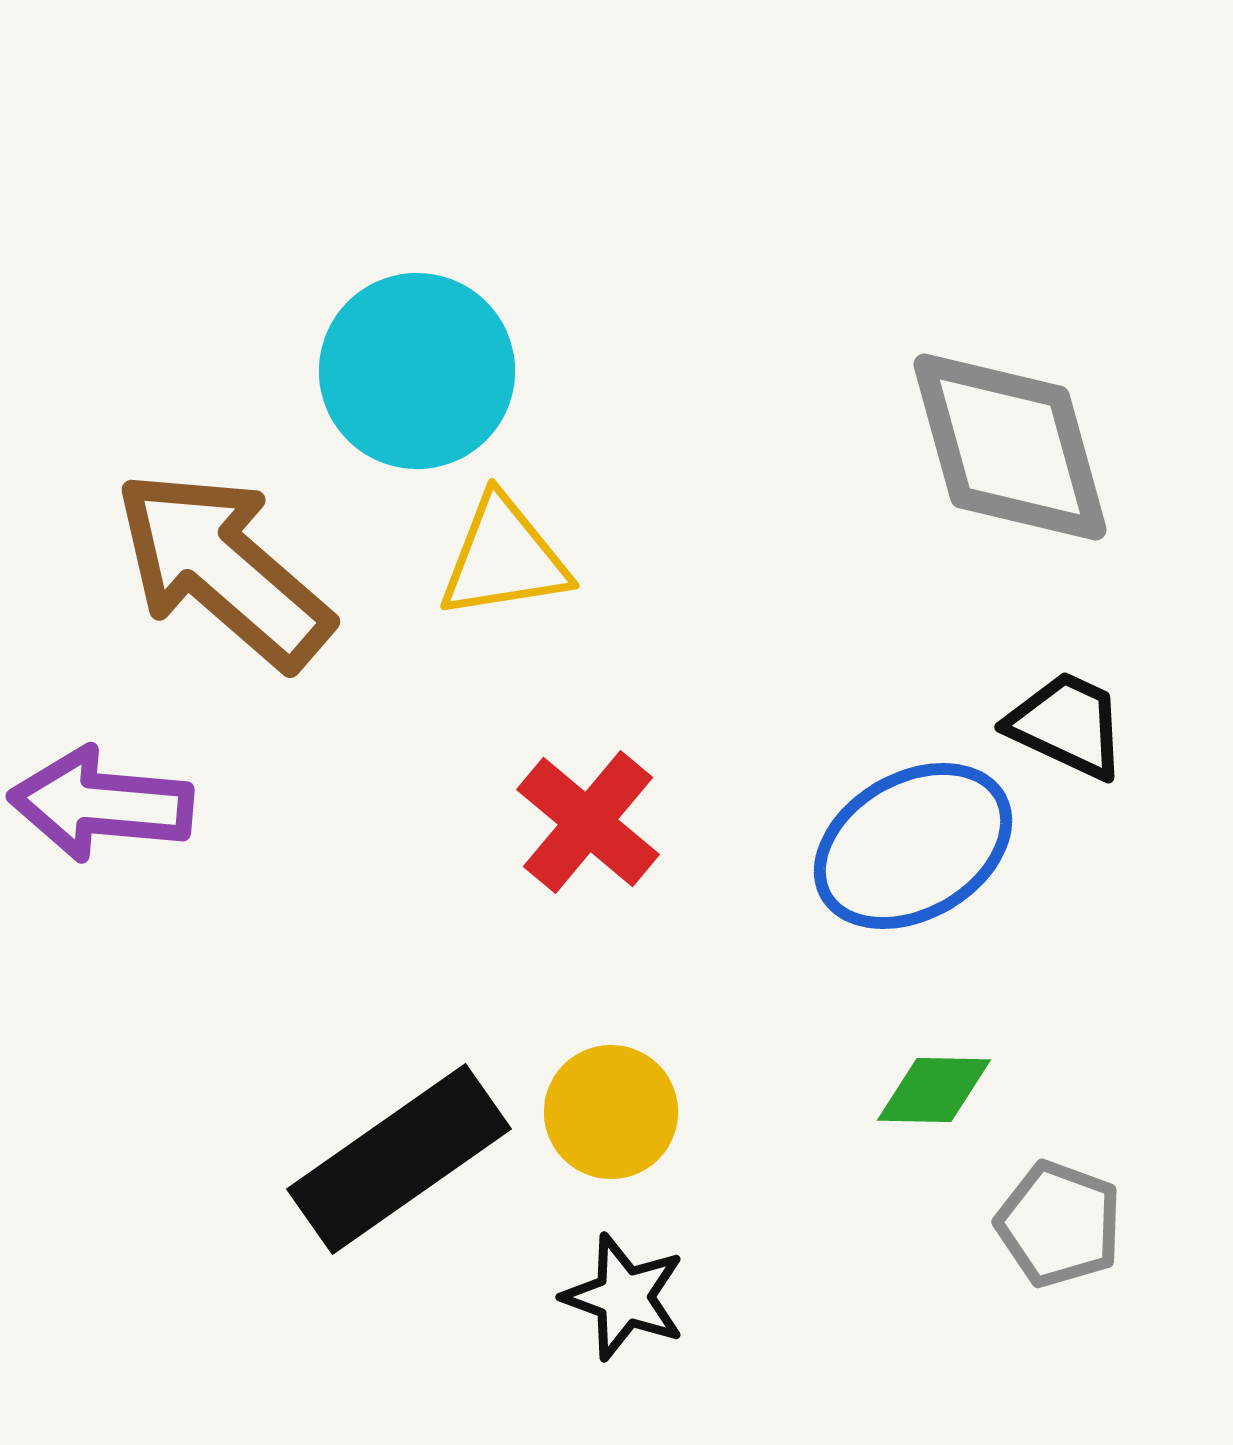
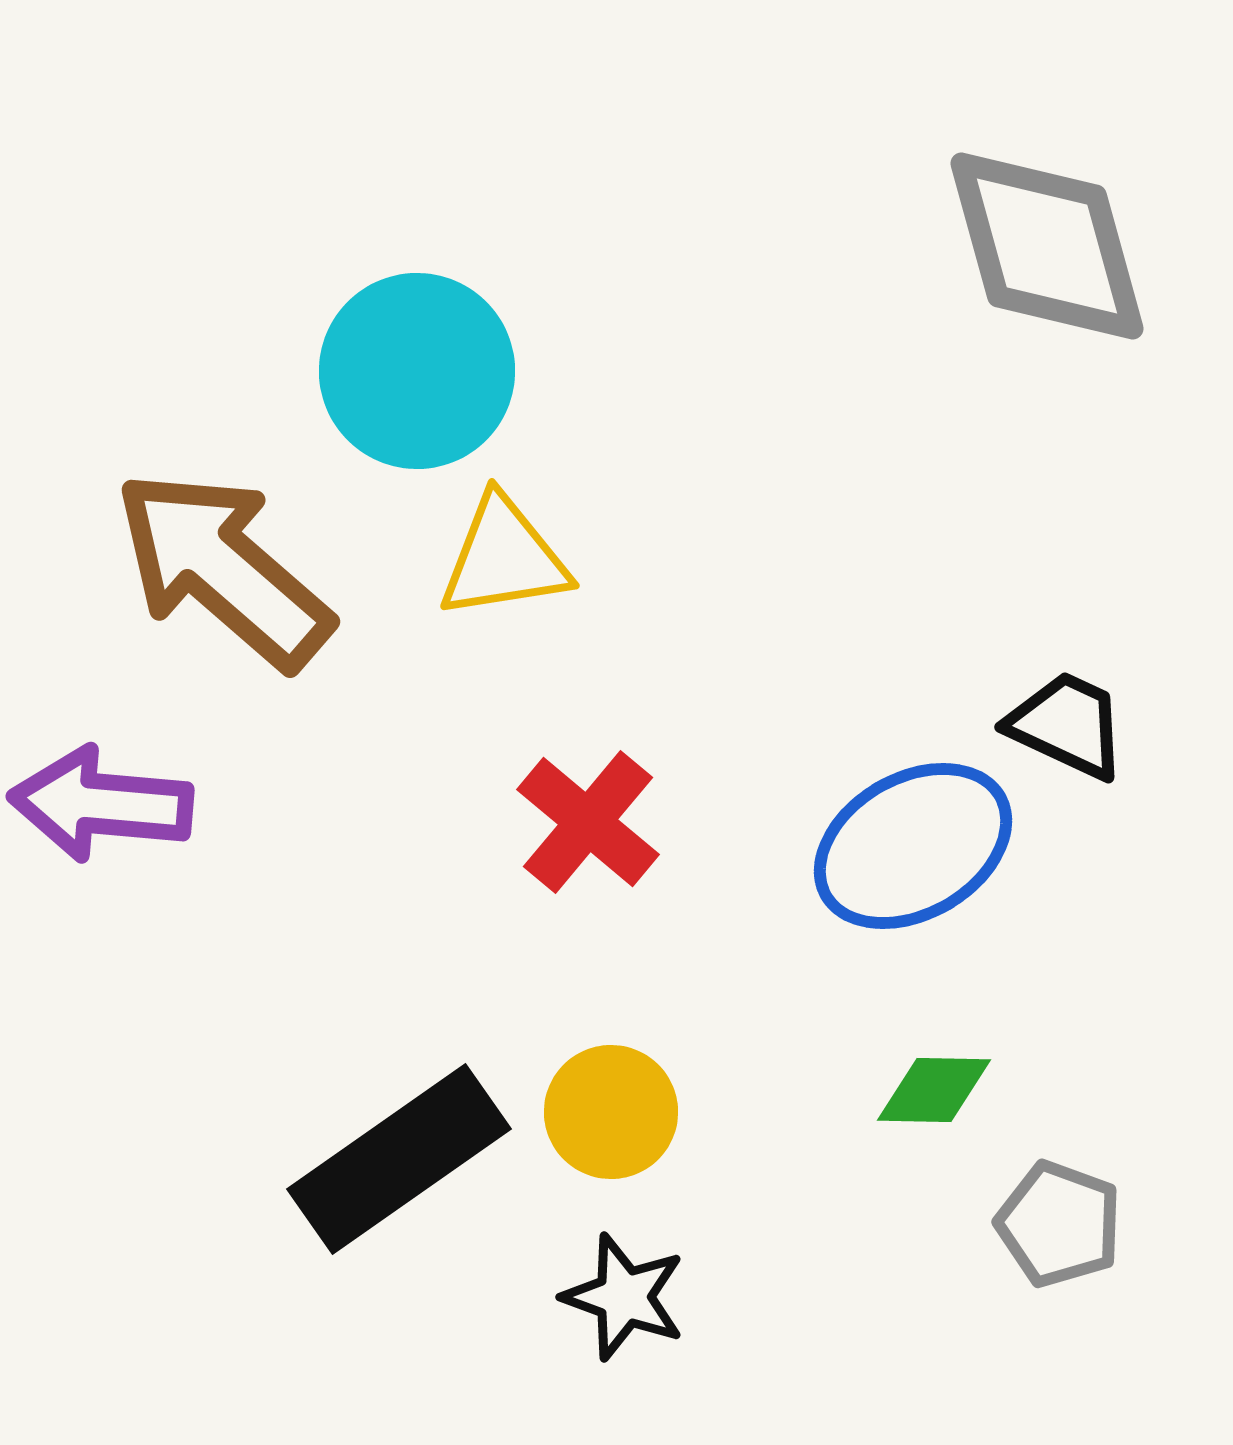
gray diamond: moved 37 px right, 201 px up
